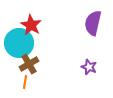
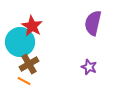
red star: moved 1 px right, 1 px down
cyan circle: moved 1 px right, 1 px up
orange line: moved 1 px left, 1 px up; rotated 72 degrees counterclockwise
